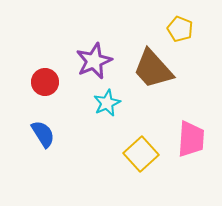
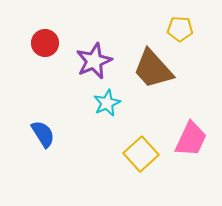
yellow pentagon: rotated 20 degrees counterclockwise
red circle: moved 39 px up
pink trapezoid: rotated 21 degrees clockwise
